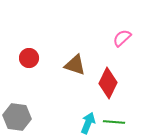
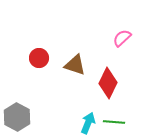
red circle: moved 10 px right
gray hexagon: rotated 20 degrees clockwise
